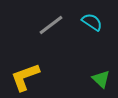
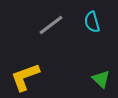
cyan semicircle: rotated 140 degrees counterclockwise
